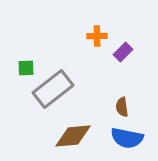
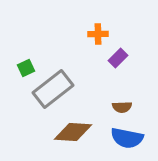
orange cross: moved 1 px right, 2 px up
purple rectangle: moved 5 px left, 6 px down
green square: rotated 24 degrees counterclockwise
brown semicircle: rotated 84 degrees counterclockwise
brown diamond: moved 4 px up; rotated 9 degrees clockwise
